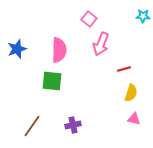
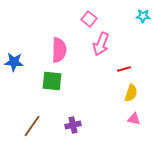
blue star: moved 3 px left, 13 px down; rotated 24 degrees clockwise
